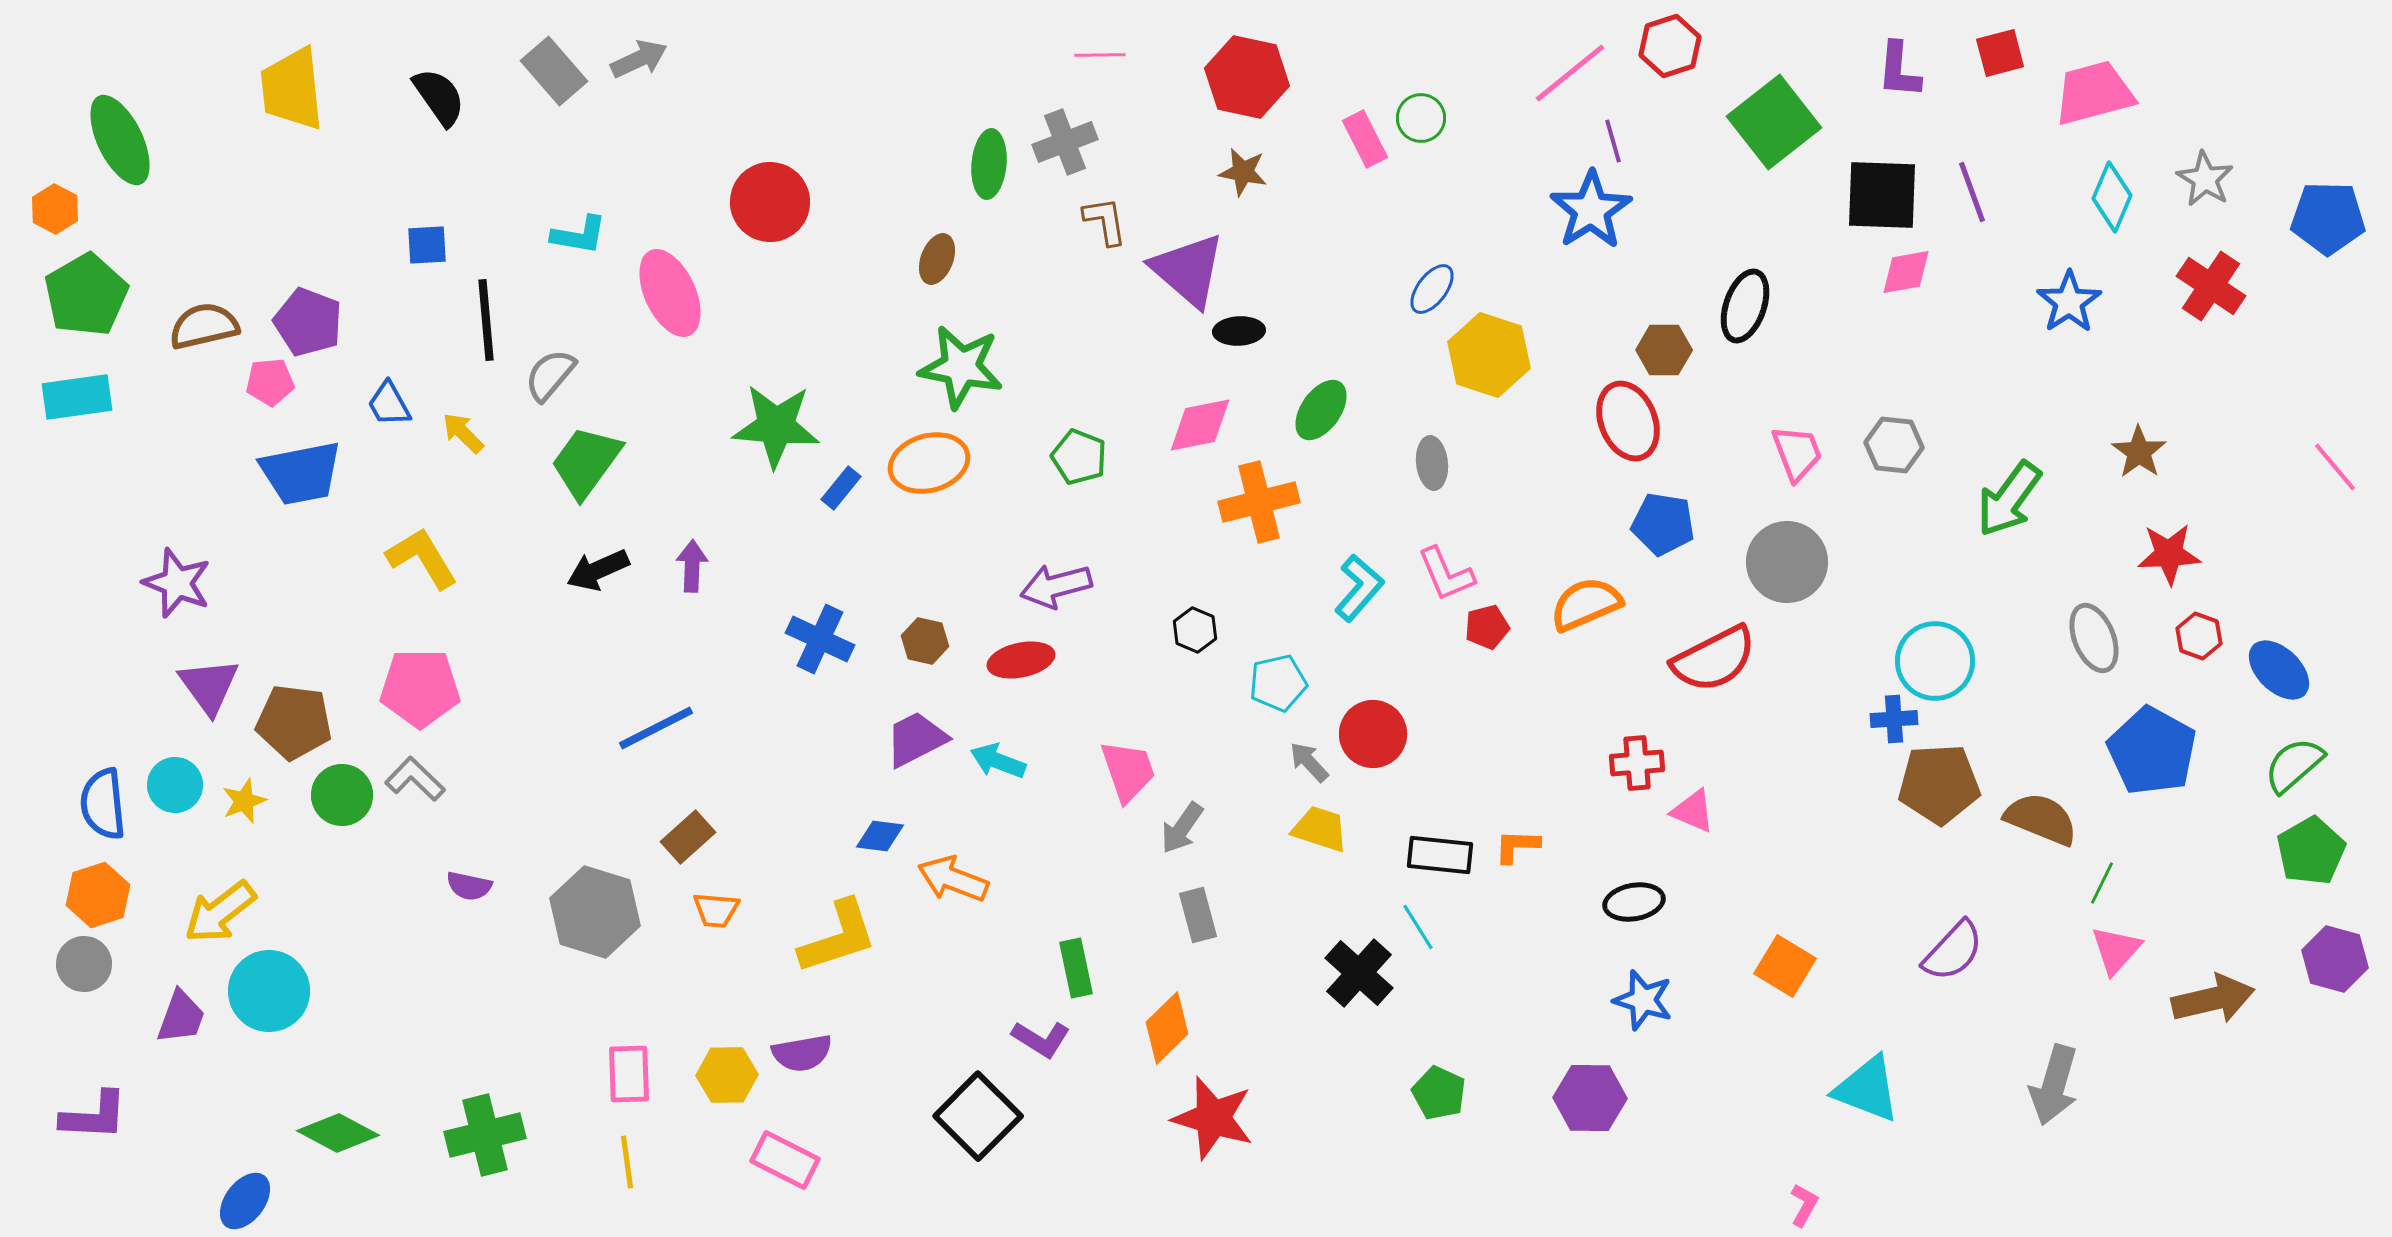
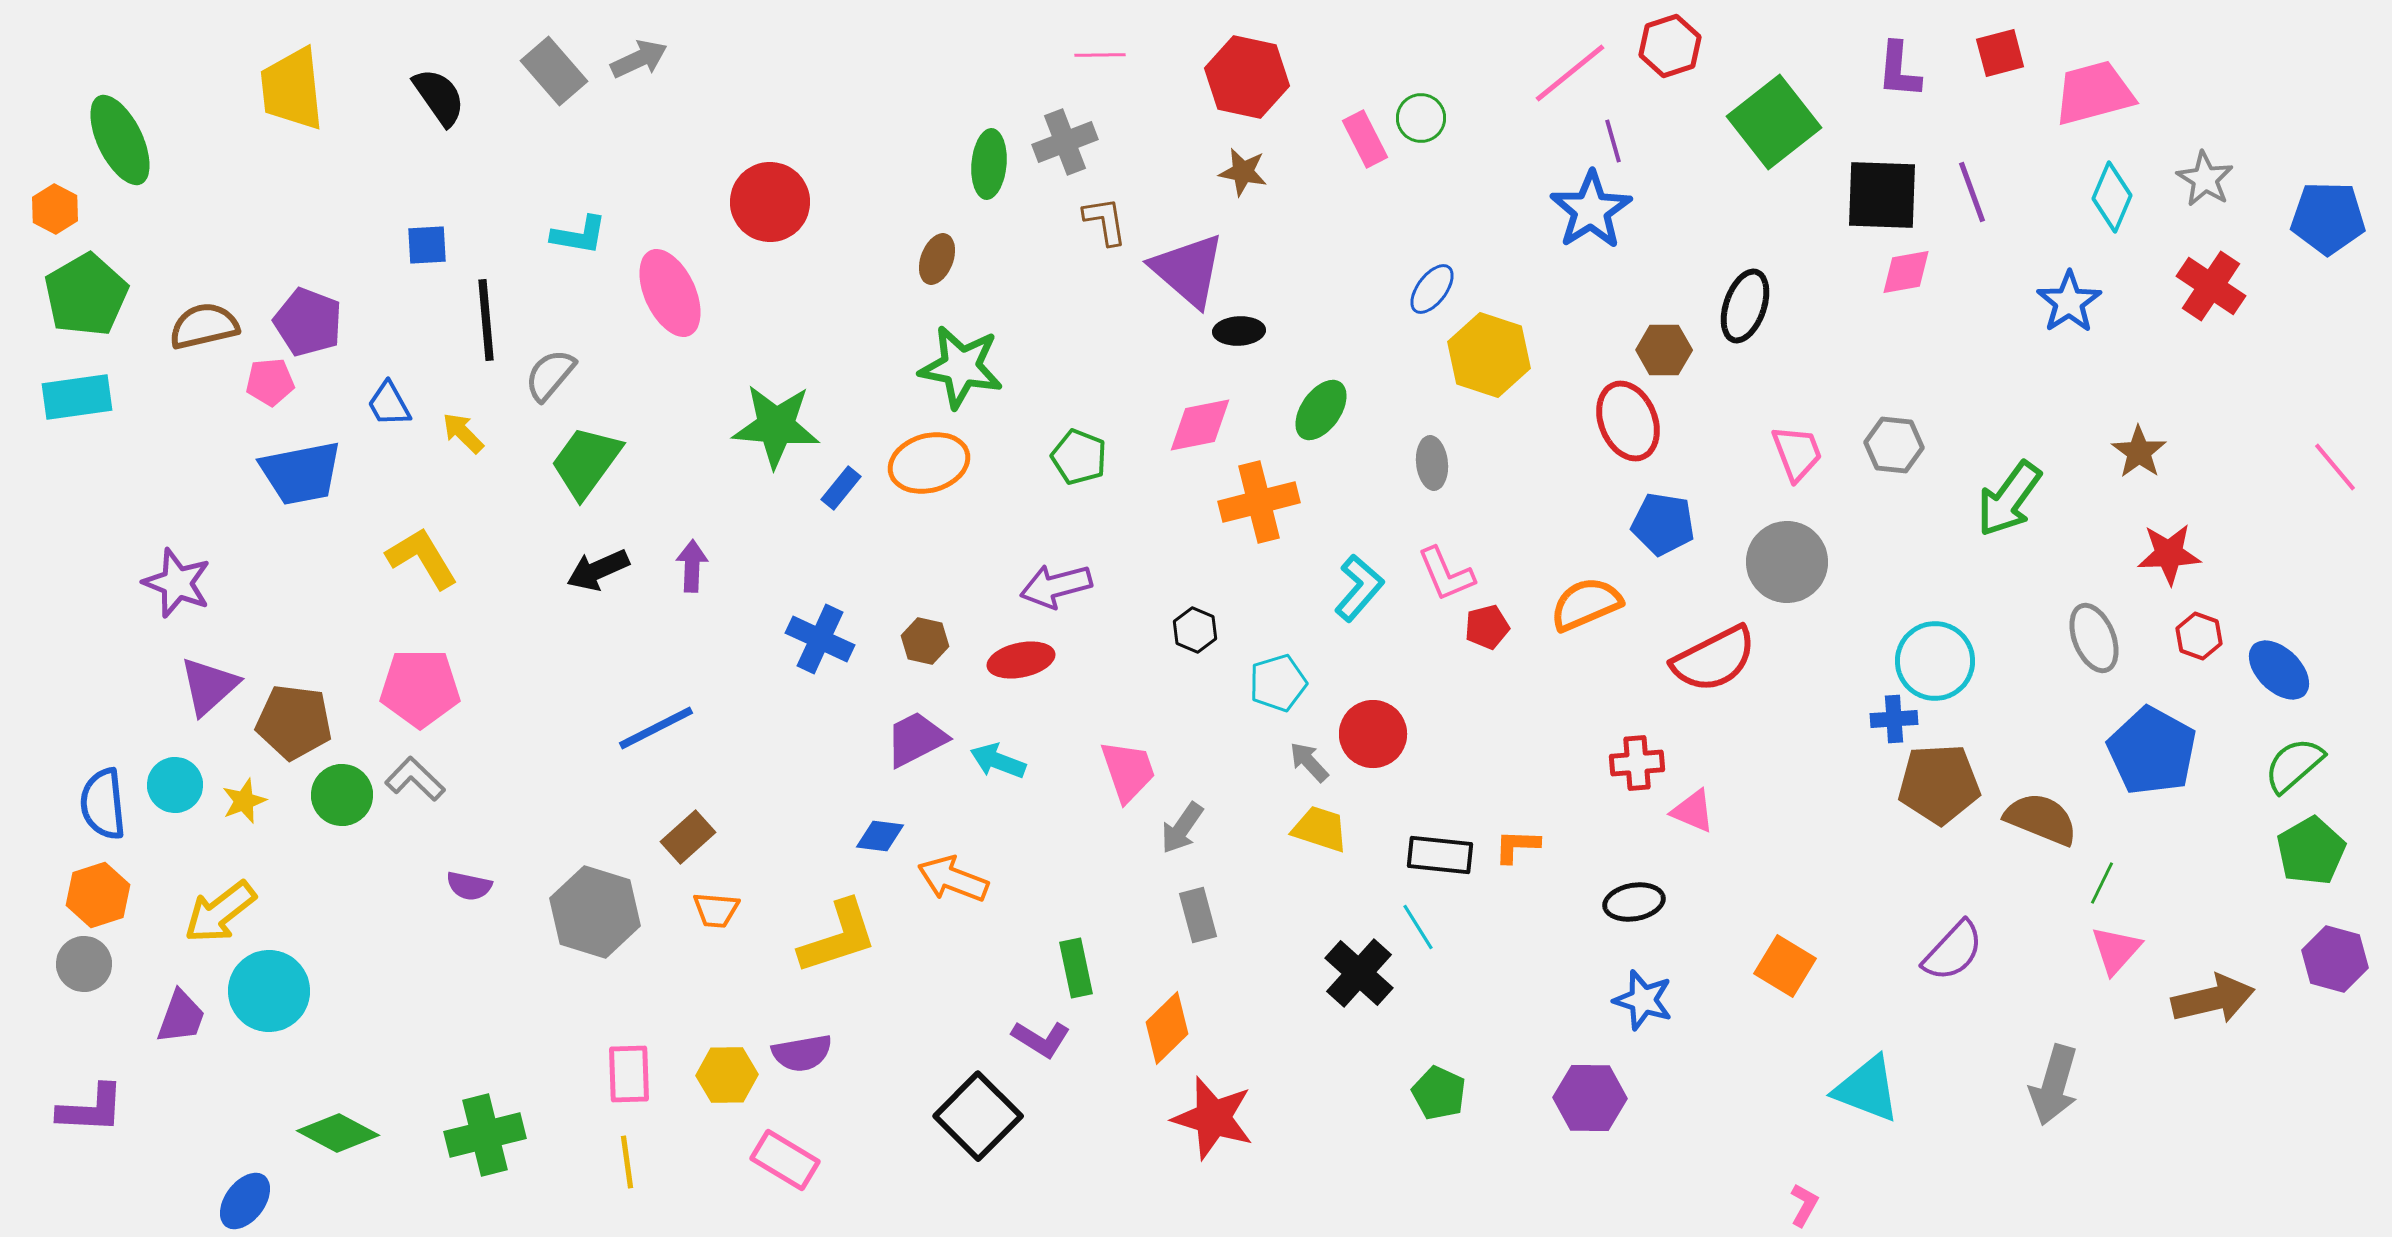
cyan pentagon at (1278, 683): rotated 4 degrees counterclockwise
purple triangle at (209, 686): rotated 24 degrees clockwise
purple L-shape at (94, 1116): moved 3 px left, 7 px up
pink rectangle at (785, 1160): rotated 4 degrees clockwise
